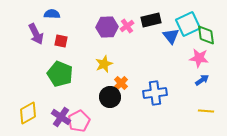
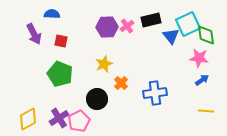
purple arrow: moved 2 px left
black circle: moved 13 px left, 2 px down
yellow diamond: moved 6 px down
purple cross: moved 2 px left, 1 px down; rotated 24 degrees clockwise
